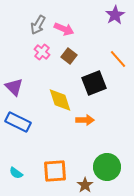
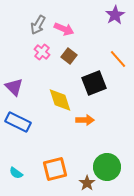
orange square: moved 2 px up; rotated 10 degrees counterclockwise
brown star: moved 2 px right, 2 px up
